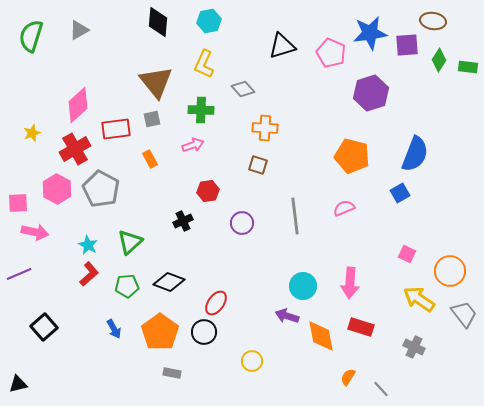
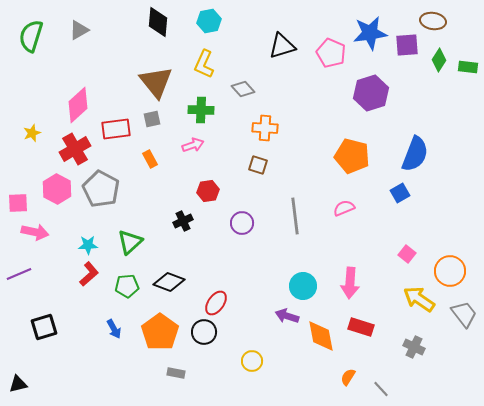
cyan star at (88, 245): rotated 30 degrees counterclockwise
pink square at (407, 254): rotated 12 degrees clockwise
black square at (44, 327): rotated 24 degrees clockwise
gray rectangle at (172, 373): moved 4 px right
